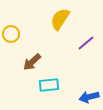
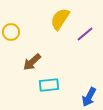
yellow circle: moved 2 px up
purple line: moved 1 px left, 9 px up
blue arrow: rotated 48 degrees counterclockwise
